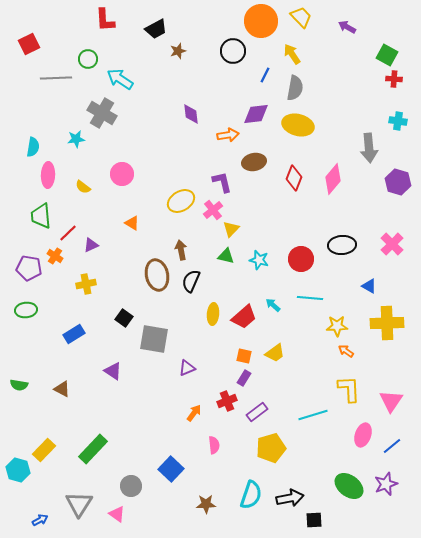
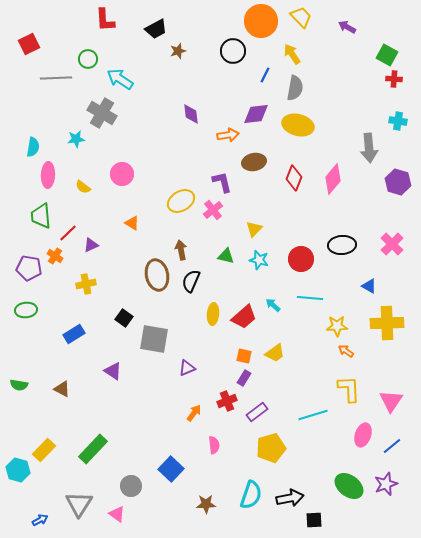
yellow triangle at (231, 229): moved 23 px right
